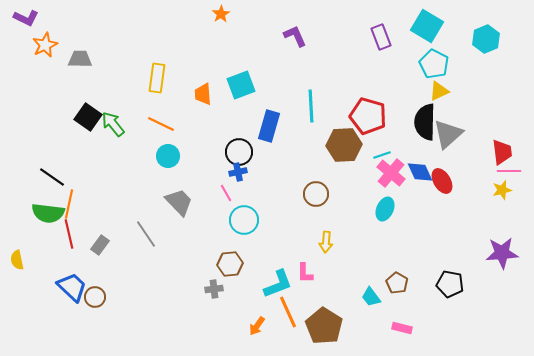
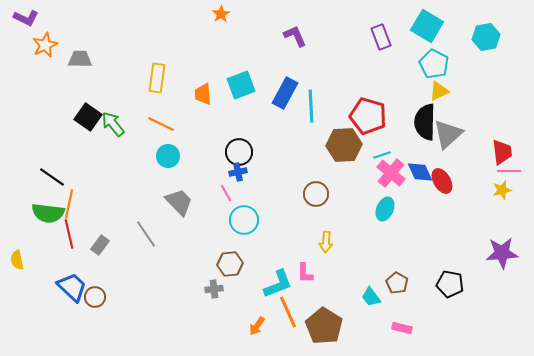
cyan hexagon at (486, 39): moved 2 px up; rotated 12 degrees clockwise
blue rectangle at (269, 126): moved 16 px right, 33 px up; rotated 12 degrees clockwise
